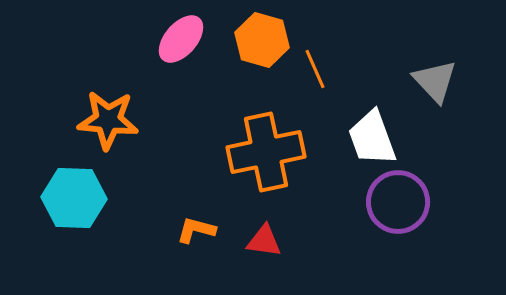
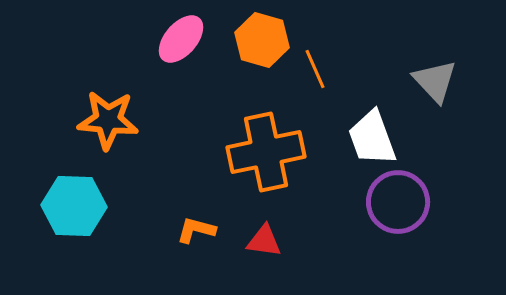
cyan hexagon: moved 8 px down
